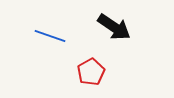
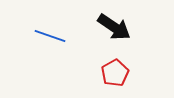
red pentagon: moved 24 px right, 1 px down
